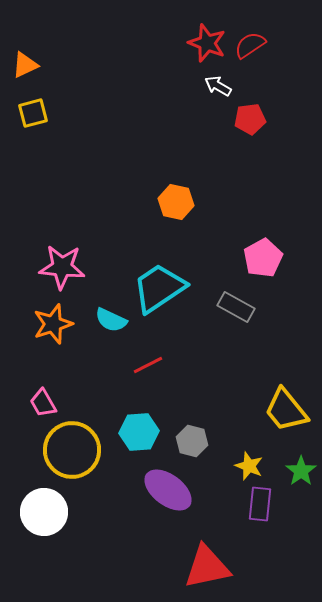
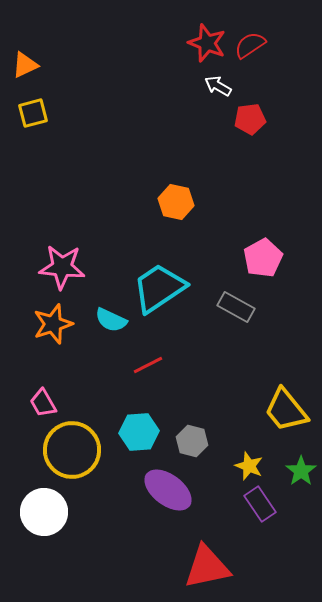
purple rectangle: rotated 40 degrees counterclockwise
